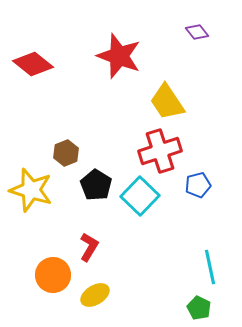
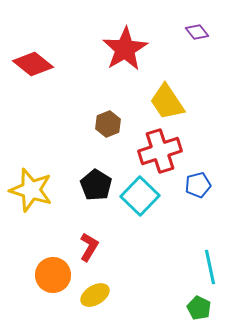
red star: moved 6 px right, 7 px up; rotated 21 degrees clockwise
brown hexagon: moved 42 px right, 29 px up
